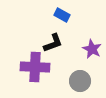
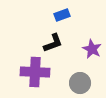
blue rectangle: rotated 49 degrees counterclockwise
purple cross: moved 5 px down
gray circle: moved 2 px down
